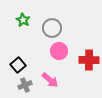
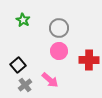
gray circle: moved 7 px right
gray cross: rotated 16 degrees counterclockwise
